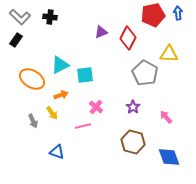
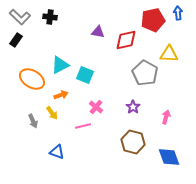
red pentagon: moved 5 px down
purple triangle: moved 3 px left; rotated 32 degrees clockwise
red diamond: moved 2 px left, 2 px down; rotated 50 degrees clockwise
cyan square: rotated 30 degrees clockwise
pink arrow: rotated 56 degrees clockwise
